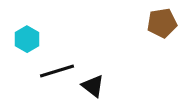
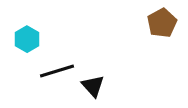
brown pentagon: rotated 20 degrees counterclockwise
black triangle: rotated 10 degrees clockwise
